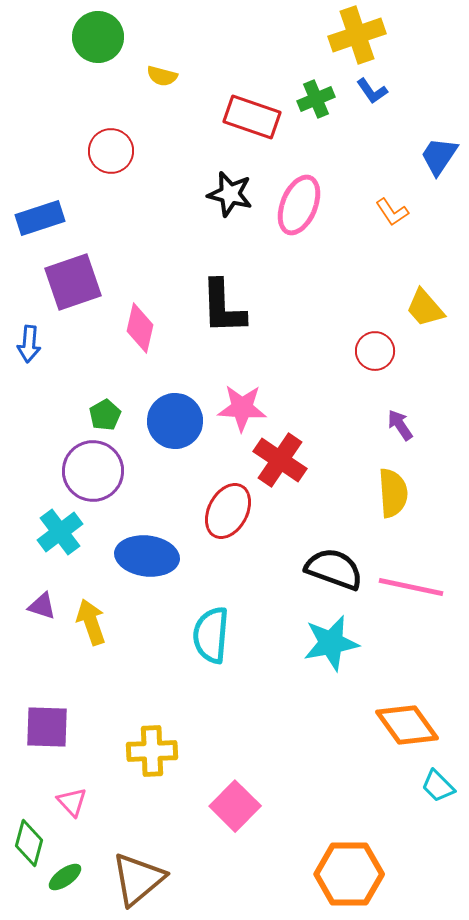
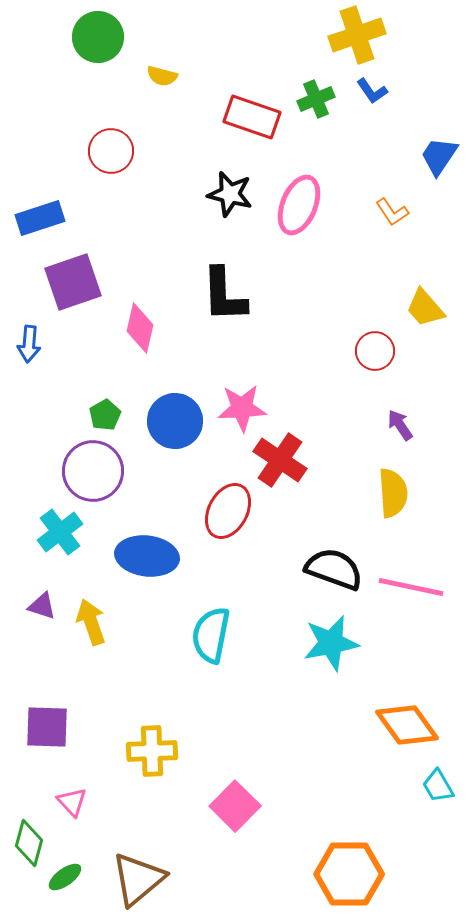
black L-shape at (223, 307): moved 1 px right, 12 px up
pink star at (242, 408): rotated 6 degrees counterclockwise
cyan semicircle at (211, 635): rotated 6 degrees clockwise
cyan trapezoid at (438, 786): rotated 15 degrees clockwise
